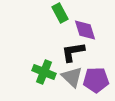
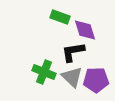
green rectangle: moved 4 px down; rotated 42 degrees counterclockwise
